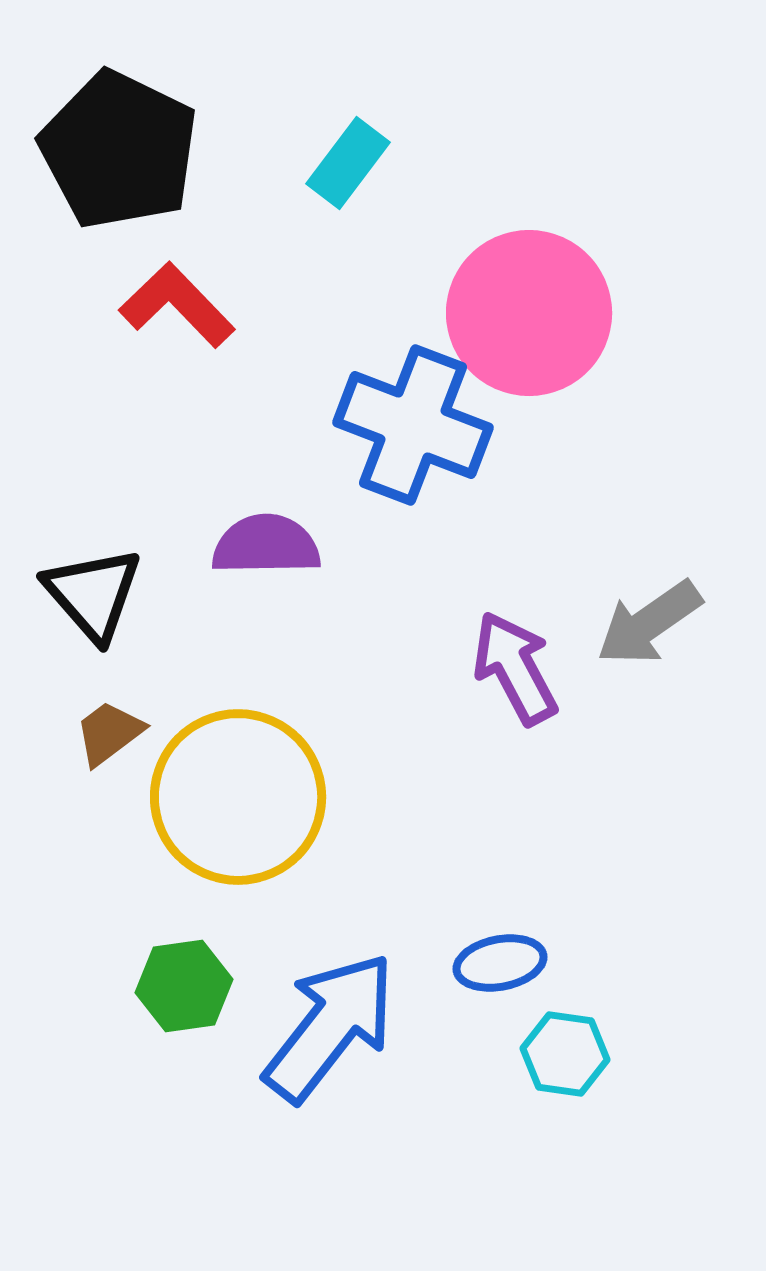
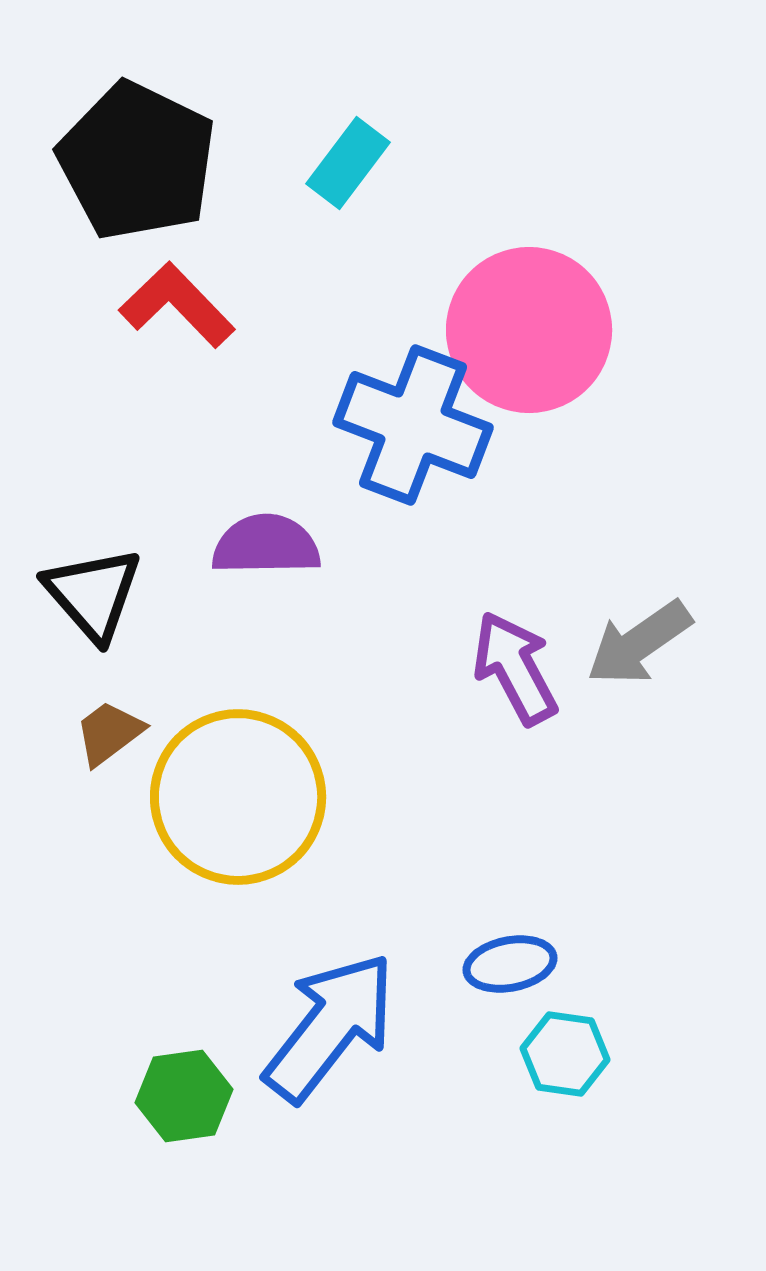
black pentagon: moved 18 px right, 11 px down
pink circle: moved 17 px down
gray arrow: moved 10 px left, 20 px down
blue ellipse: moved 10 px right, 1 px down
green hexagon: moved 110 px down
